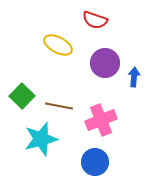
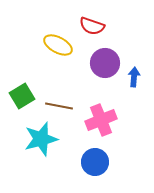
red semicircle: moved 3 px left, 6 px down
green square: rotated 15 degrees clockwise
